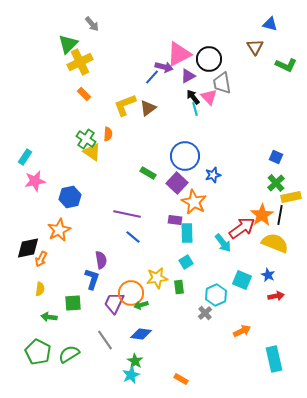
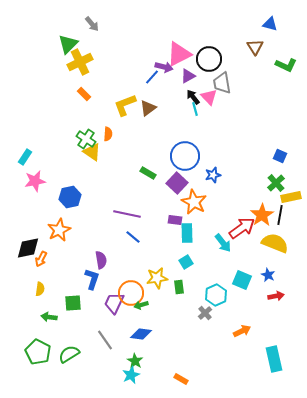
blue square at (276, 157): moved 4 px right, 1 px up
